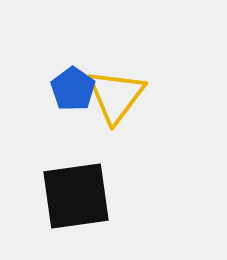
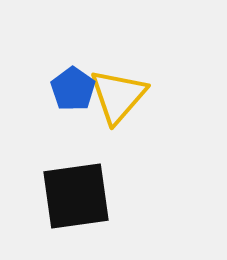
yellow triangle: moved 2 px right; rotated 4 degrees clockwise
